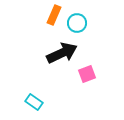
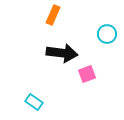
orange rectangle: moved 1 px left
cyan circle: moved 30 px right, 11 px down
black arrow: rotated 32 degrees clockwise
